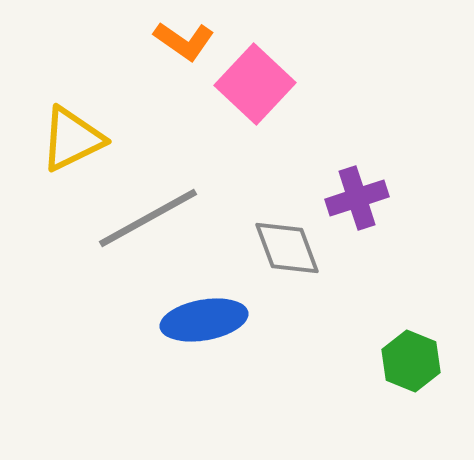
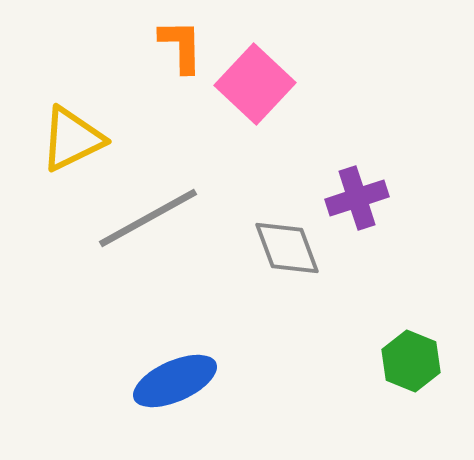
orange L-shape: moved 3 px left, 5 px down; rotated 126 degrees counterclockwise
blue ellipse: moved 29 px left, 61 px down; rotated 14 degrees counterclockwise
